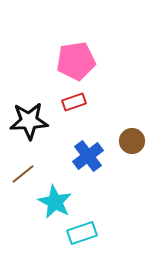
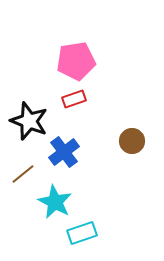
red rectangle: moved 3 px up
black star: rotated 24 degrees clockwise
blue cross: moved 24 px left, 4 px up
